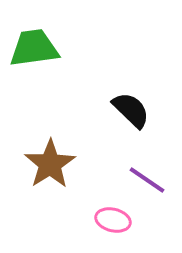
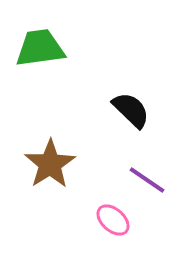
green trapezoid: moved 6 px right
pink ellipse: rotated 28 degrees clockwise
